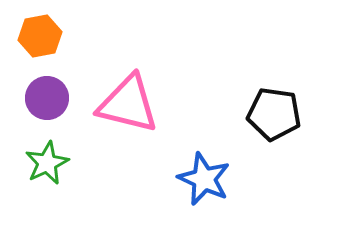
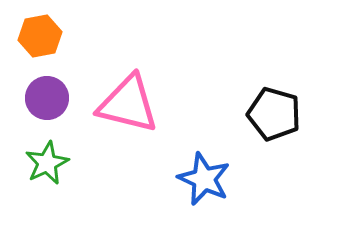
black pentagon: rotated 8 degrees clockwise
